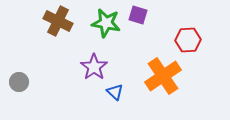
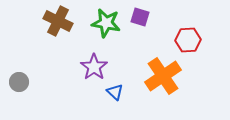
purple square: moved 2 px right, 2 px down
